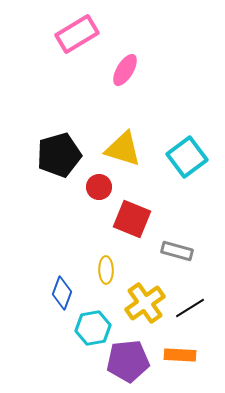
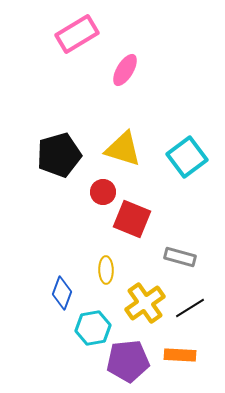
red circle: moved 4 px right, 5 px down
gray rectangle: moved 3 px right, 6 px down
